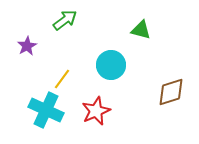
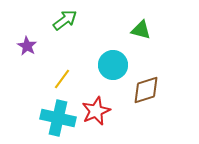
purple star: rotated 12 degrees counterclockwise
cyan circle: moved 2 px right
brown diamond: moved 25 px left, 2 px up
cyan cross: moved 12 px right, 8 px down; rotated 12 degrees counterclockwise
